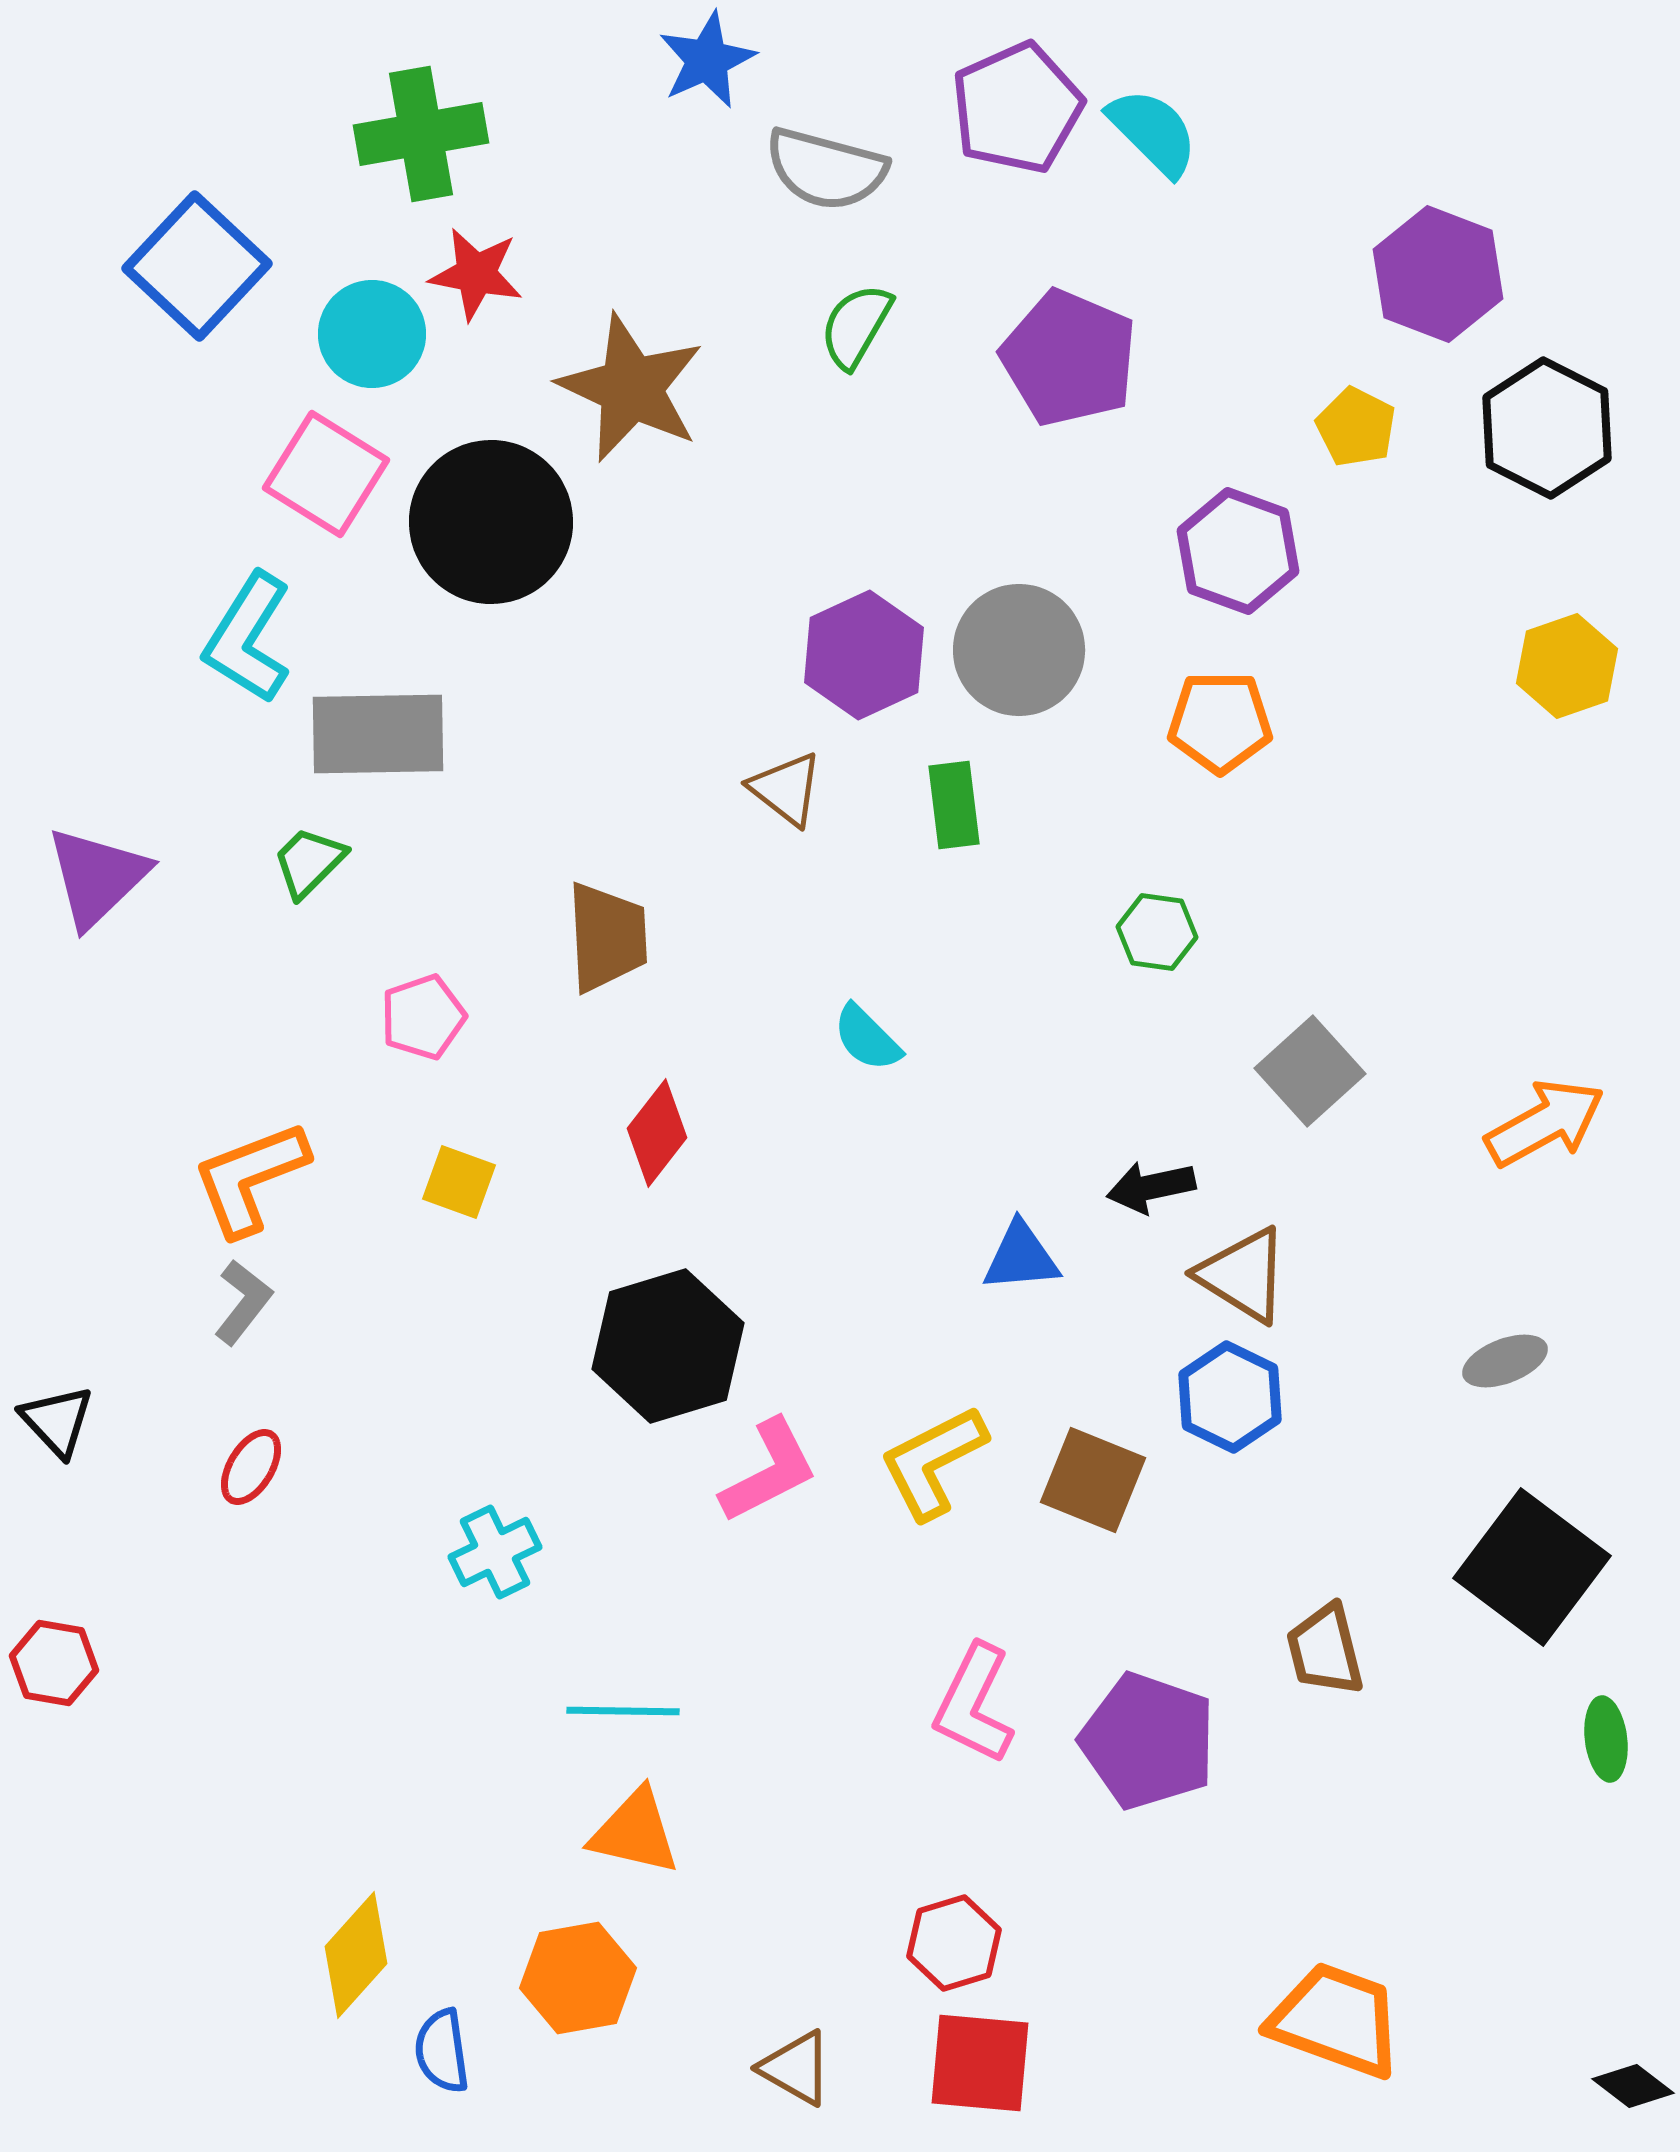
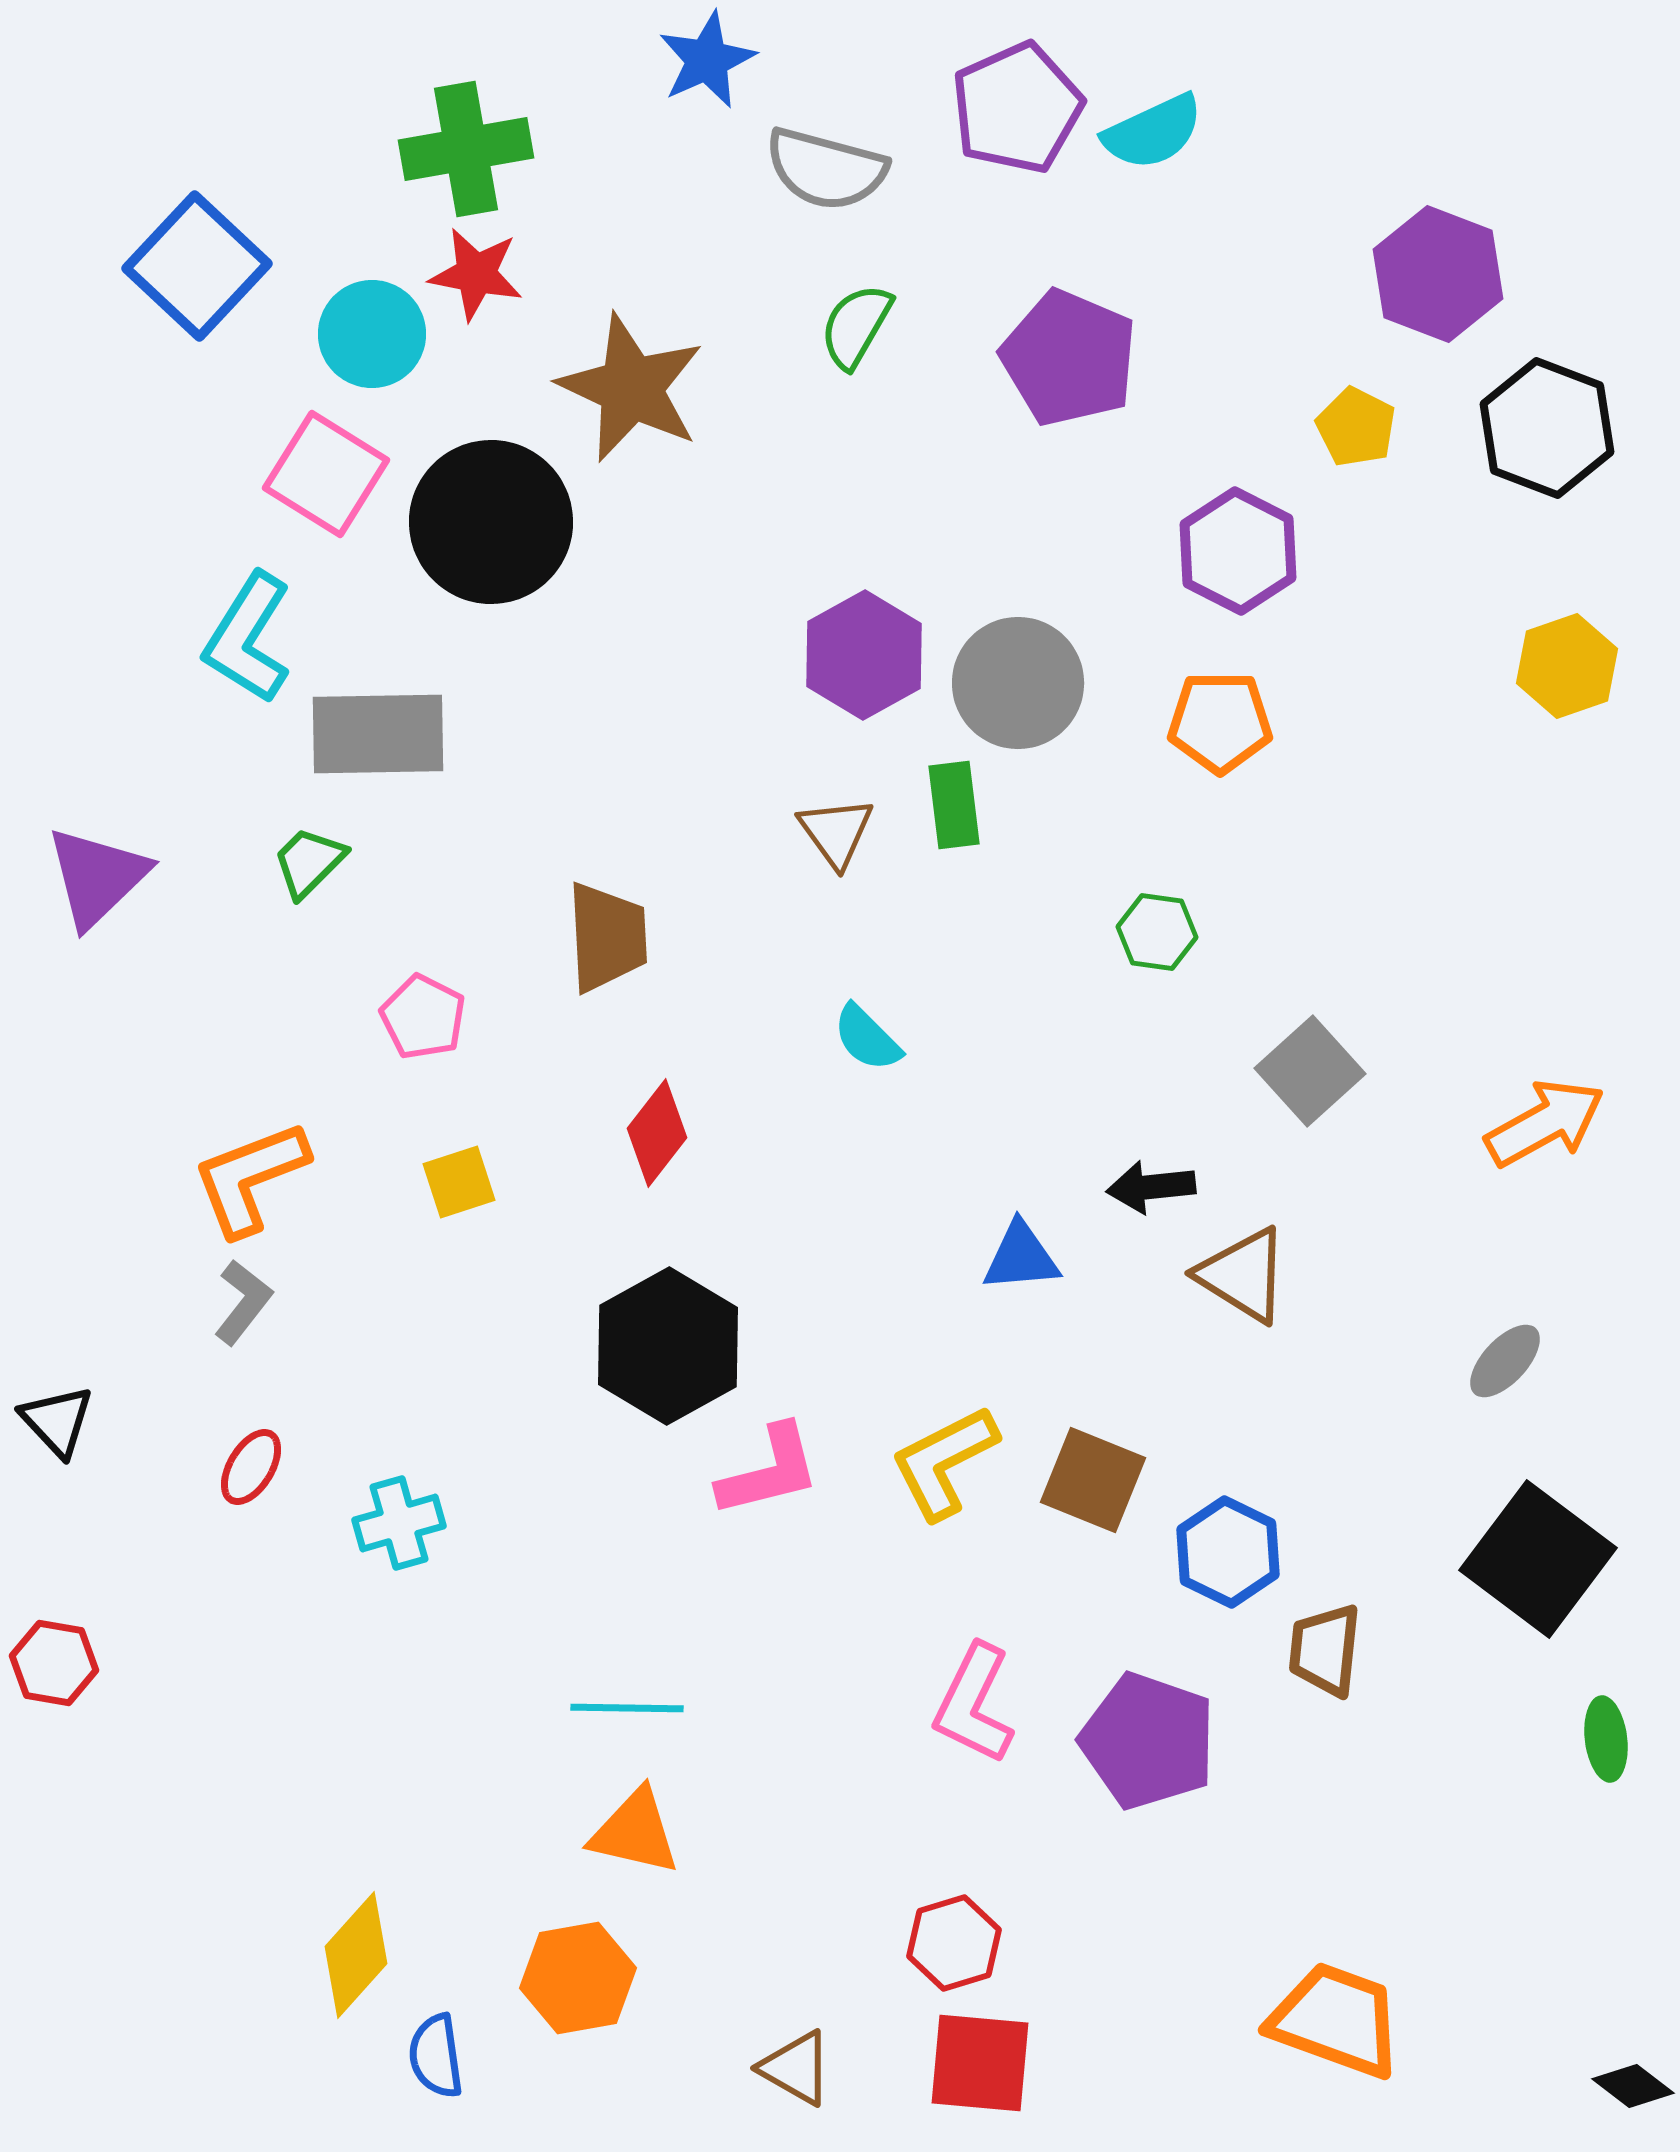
cyan semicircle at (1153, 132): rotated 110 degrees clockwise
green cross at (421, 134): moved 45 px right, 15 px down
black hexagon at (1547, 428): rotated 6 degrees counterclockwise
purple hexagon at (1238, 551): rotated 7 degrees clockwise
gray circle at (1019, 650): moved 1 px left, 33 px down
purple hexagon at (864, 655): rotated 4 degrees counterclockwise
brown triangle at (786, 789): moved 50 px right, 43 px down; rotated 16 degrees clockwise
pink pentagon at (423, 1017): rotated 26 degrees counterclockwise
yellow square at (459, 1182): rotated 38 degrees counterclockwise
black arrow at (1151, 1187): rotated 6 degrees clockwise
black hexagon at (668, 1346): rotated 12 degrees counterclockwise
gray ellipse at (1505, 1361): rotated 26 degrees counterclockwise
blue hexagon at (1230, 1397): moved 2 px left, 155 px down
yellow L-shape at (933, 1462): moved 11 px right
pink L-shape at (769, 1471): rotated 13 degrees clockwise
cyan cross at (495, 1552): moved 96 px left, 29 px up; rotated 10 degrees clockwise
black square at (1532, 1567): moved 6 px right, 8 px up
brown trapezoid at (1325, 1650): rotated 20 degrees clockwise
cyan line at (623, 1711): moved 4 px right, 3 px up
blue semicircle at (442, 2051): moved 6 px left, 5 px down
